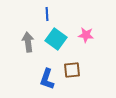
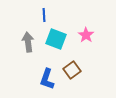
blue line: moved 3 px left, 1 px down
pink star: rotated 28 degrees clockwise
cyan square: rotated 15 degrees counterclockwise
brown square: rotated 30 degrees counterclockwise
